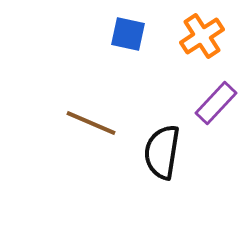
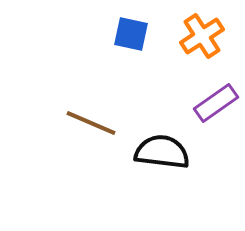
blue square: moved 3 px right
purple rectangle: rotated 12 degrees clockwise
black semicircle: rotated 88 degrees clockwise
